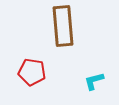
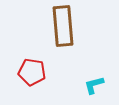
cyan L-shape: moved 4 px down
